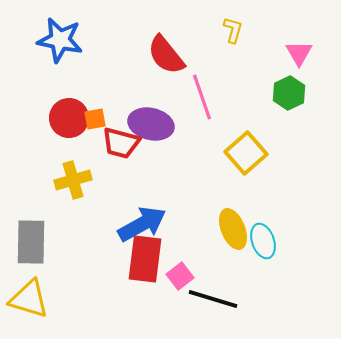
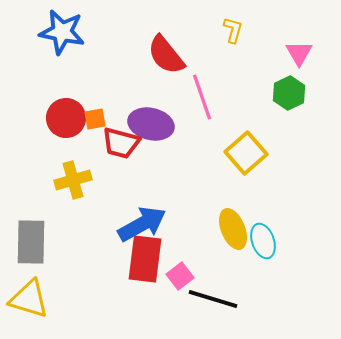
blue star: moved 2 px right, 8 px up
red circle: moved 3 px left
